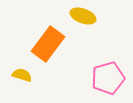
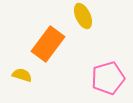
yellow ellipse: rotated 45 degrees clockwise
